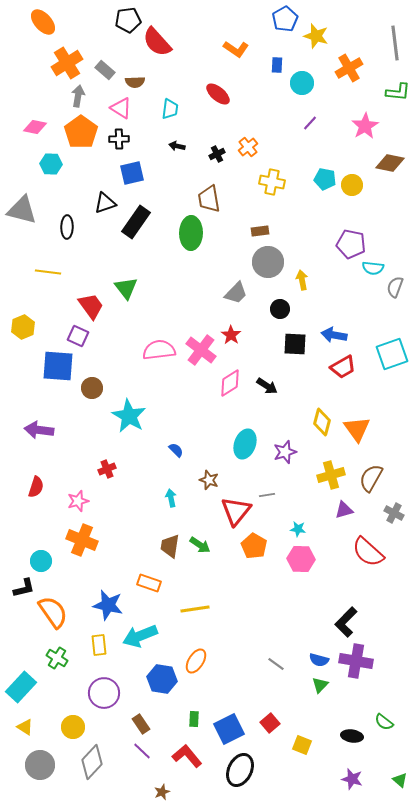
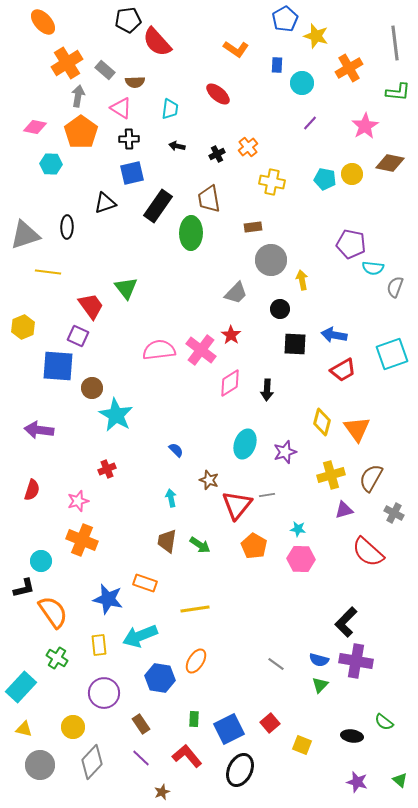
black cross at (119, 139): moved 10 px right
yellow circle at (352, 185): moved 11 px up
gray triangle at (22, 210): moved 3 px right, 25 px down; rotated 32 degrees counterclockwise
black rectangle at (136, 222): moved 22 px right, 16 px up
brown rectangle at (260, 231): moved 7 px left, 4 px up
gray circle at (268, 262): moved 3 px right, 2 px up
red trapezoid at (343, 367): moved 3 px down
black arrow at (267, 386): moved 4 px down; rotated 60 degrees clockwise
cyan star at (129, 416): moved 13 px left, 1 px up
red semicircle at (36, 487): moved 4 px left, 3 px down
red triangle at (236, 511): moved 1 px right, 6 px up
brown trapezoid at (170, 546): moved 3 px left, 5 px up
orange rectangle at (149, 583): moved 4 px left
blue star at (108, 605): moved 6 px up
blue hexagon at (162, 679): moved 2 px left, 1 px up
yellow triangle at (25, 727): moved 1 px left, 2 px down; rotated 18 degrees counterclockwise
purple line at (142, 751): moved 1 px left, 7 px down
purple star at (352, 779): moved 5 px right, 3 px down
